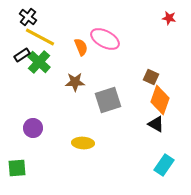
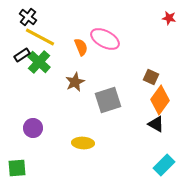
brown star: rotated 24 degrees counterclockwise
orange diamond: rotated 16 degrees clockwise
cyan rectangle: rotated 10 degrees clockwise
